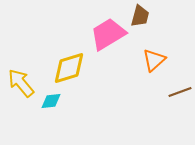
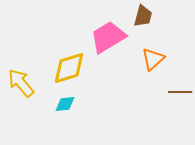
brown trapezoid: moved 3 px right
pink trapezoid: moved 3 px down
orange triangle: moved 1 px left, 1 px up
brown line: rotated 20 degrees clockwise
cyan diamond: moved 14 px right, 3 px down
